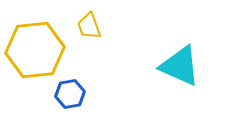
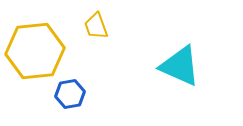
yellow trapezoid: moved 7 px right
yellow hexagon: moved 1 px down
